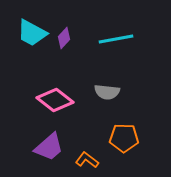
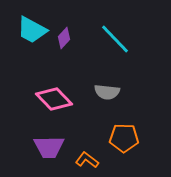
cyan trapezoid: moved 3 px up
cyan line: moved 1 px left; rotated 56 degrees clockwise
pink diamond: moved 1 px left, 1 px up; rotated 9 degrees clockwise
purple trapezoid: rotated 40 degrees clockwise
